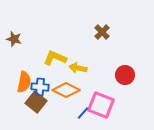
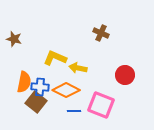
brown cross: moved 1 px left, 1 px down; rotated 21 degrees counterclockwise
blue line: moved 9 px left, 2 px up; rotated 48 degrees clockwise
